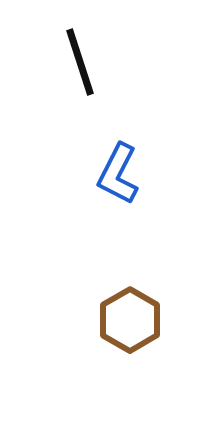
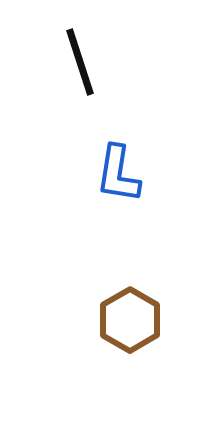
blue L-shape: rotated 18 degrees counterclockwise
